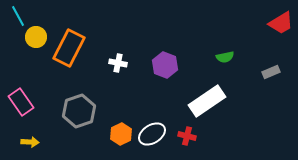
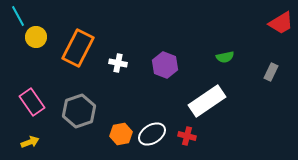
orange rectangle: moved 9 px right
gray rectangle: rotated 42 degrees counterclockwise
pink rectangle: moved 11 px right
orange hexagon: rotated 15 degrees clockwise
yellow arrow: rotated 24 degrees counterclockwise
